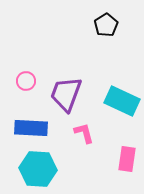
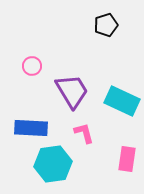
black pentagon: rotated 15 degrees clockwise
pink circle: moved 6 px right, 15 px up
purple trapezoid: moved 6 px right, 3 px up; rotated 129 degrees clockwise
cyan hexagon: moved 15 px right, 5 px up; rotated 12 degrees counterclockwise
